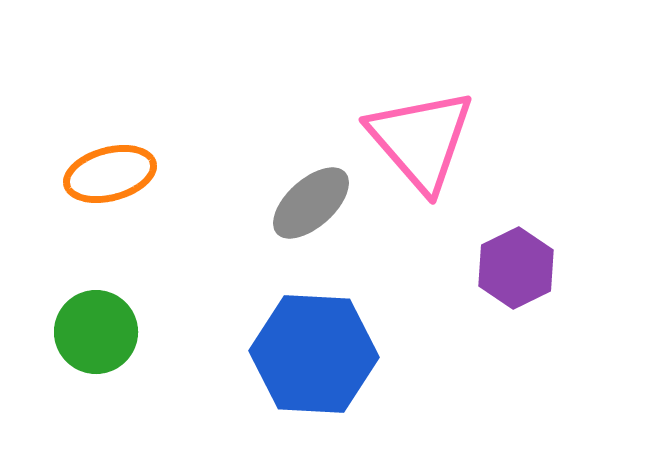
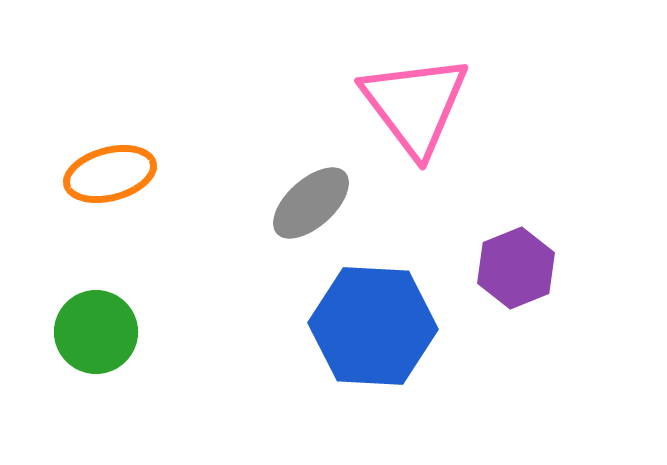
pink triangle: moved 6 px left, 35 px up; rotated 4 degrees clockwise
purple hexagon: rotated 4 degrees clockwise
blue hexagon: moved 59 px right, 28 px up
